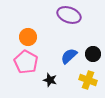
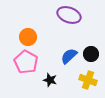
black circle: moved 2 px left
